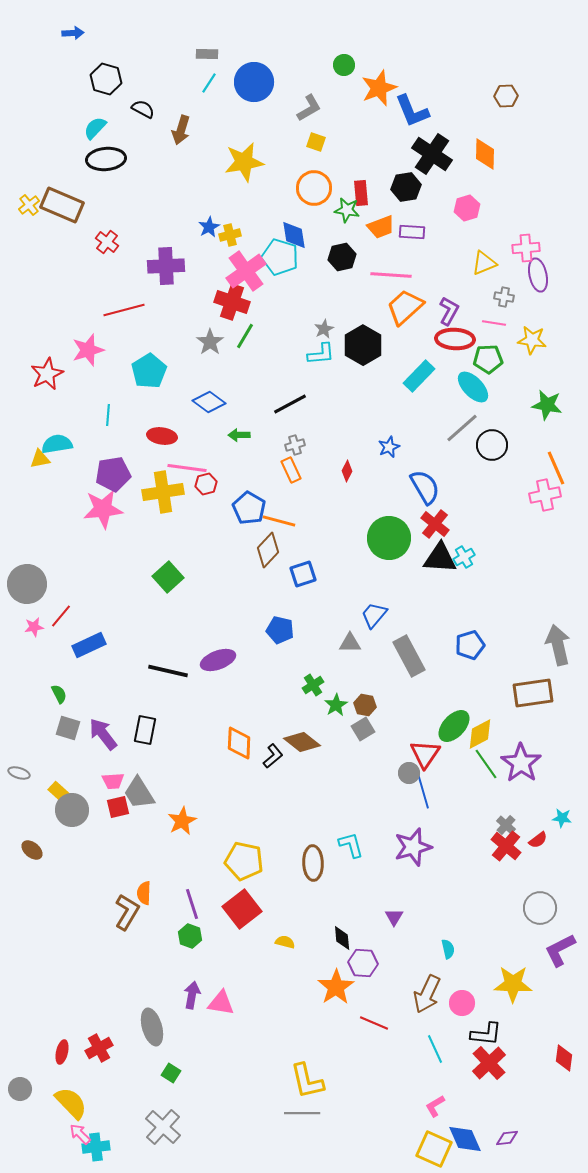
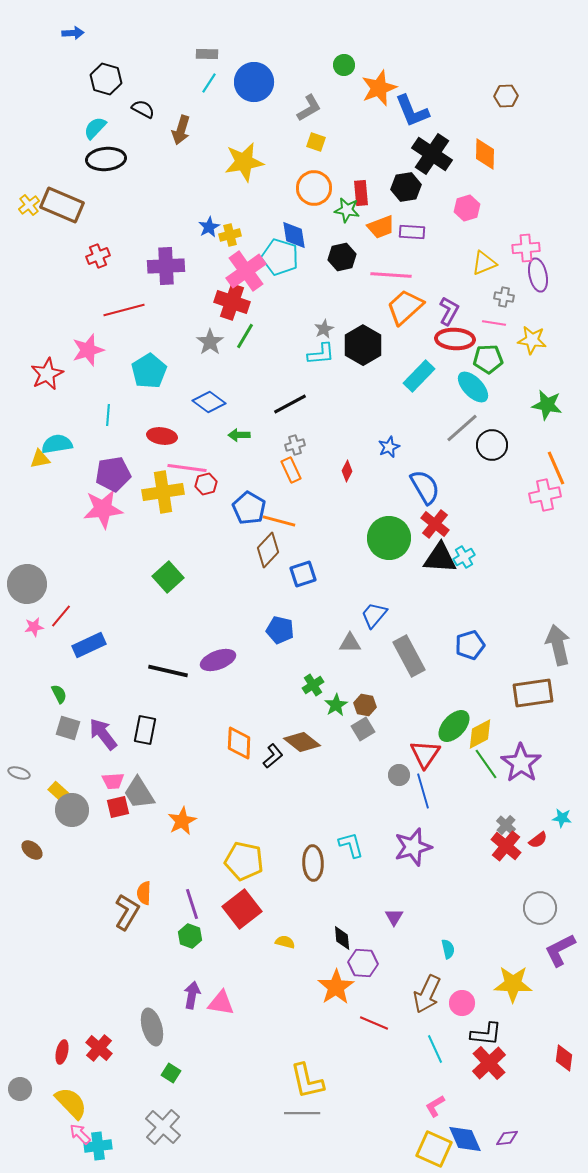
red cross at (107, 242): moved 9 px left, 14 px down; rotated 30 degrees clockwise
gray circle at (409, 773): moved 10 px left, 2 px down
red cross at (99, 1048): rotated 20 degrees counterclockwise
cyan cross at (96, 1147): moved 2 px right, 1 px up
